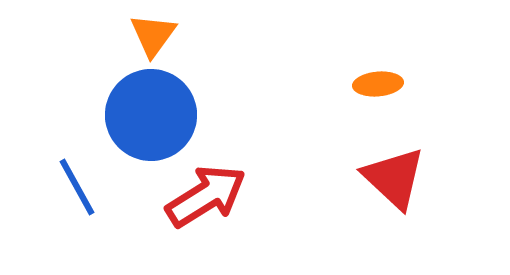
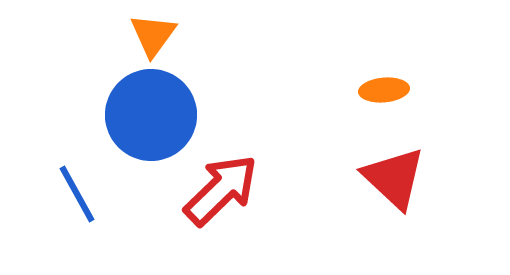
orange ellipse: moved 6 px right, 6 px down
blue line: moved 7 px down
red arrow: moved 15 px right, 6 px up; rotated 12 degrees counterclockwise
